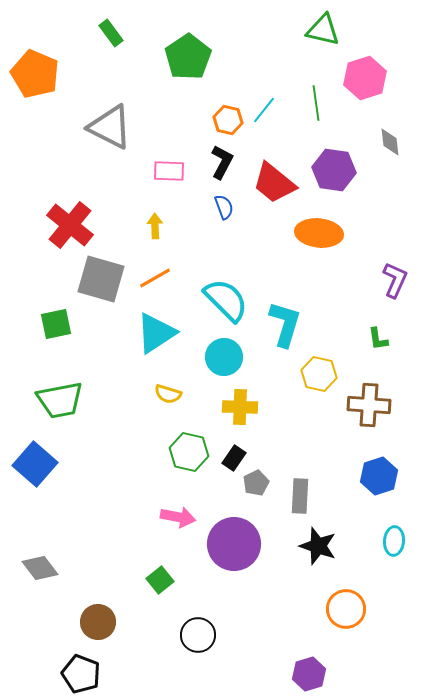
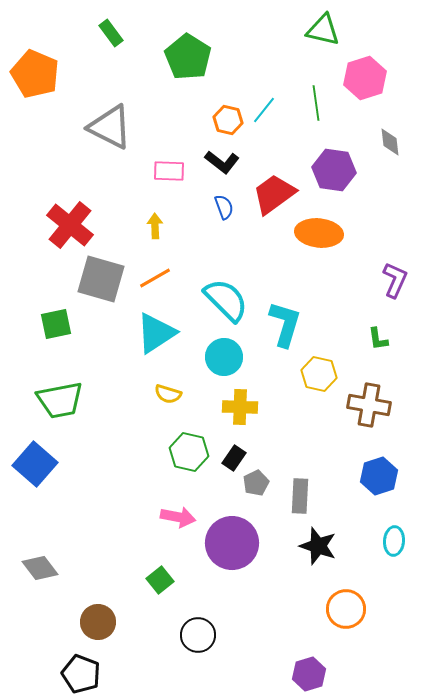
green pentagon at (188, 57): rotated 6 degrees counterclockwise
black L-shape at (222, 162): rotated 100 degrees clockwise
red trapezoid at (274, 183): moved 11 px down; rotated 105 degrees clockwise
brown cross at (369, 405): rotated 6 degrees clockwise
purple circle at (234, 544): moved 2 px left, 1 px up
